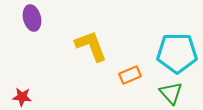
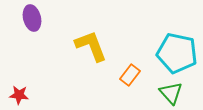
cyan pentagon: rotated 12 degrees clockwise
orange rectangle: rotated 30 degrees counterclockwise
red star: moved 3 px left, 2 px up
